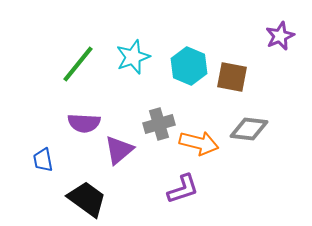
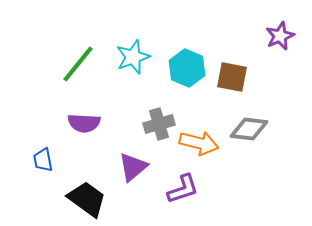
cyan hexagon: moved 2 px left, 2 px down
purple triangle: moved 14 px right, 17 px down
